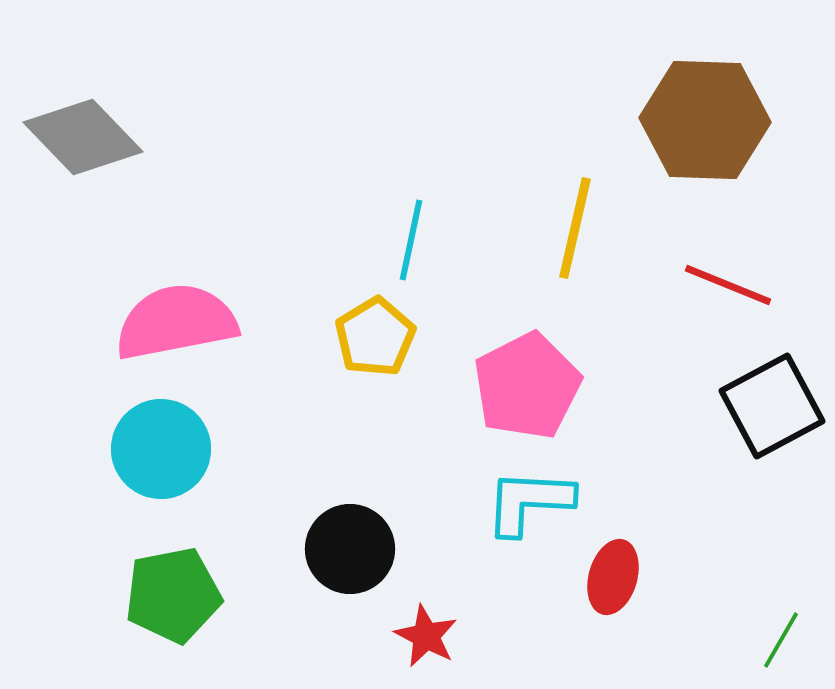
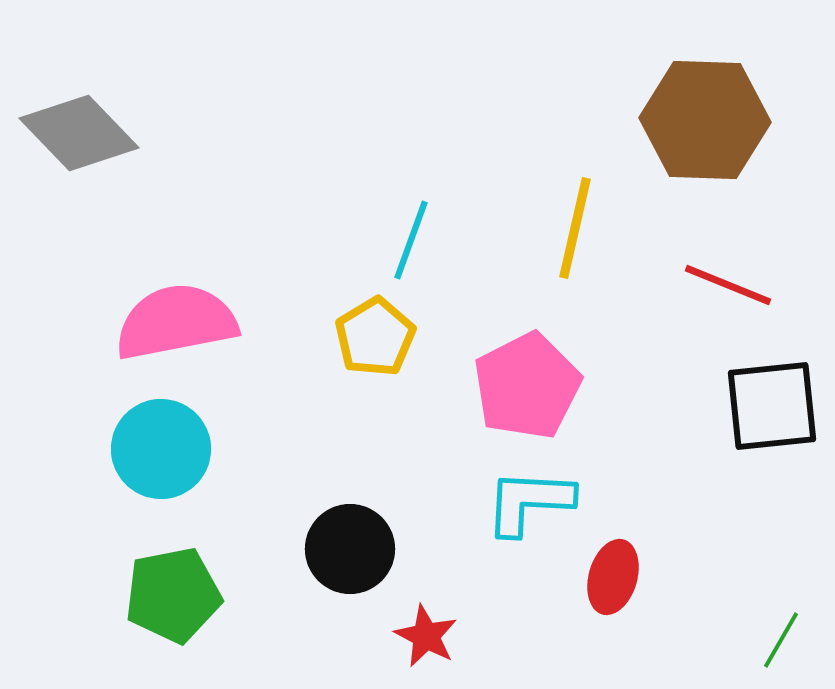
gray diamond: moved 4 px left, 4 px up
cyan line: rotated 8 degrees clockwise
black square: rotated 22 degrees clockwise
